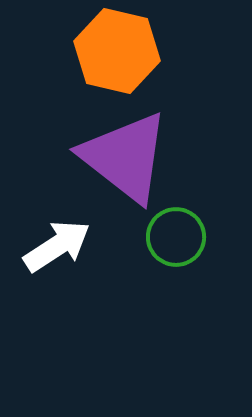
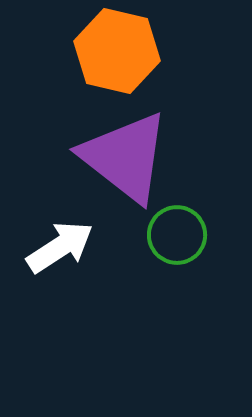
green circle: moved 1 px right, 2 px up
white arrow: moved 3 px right, 1 px down
